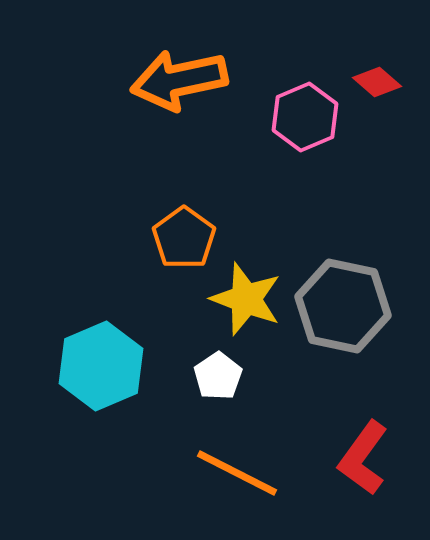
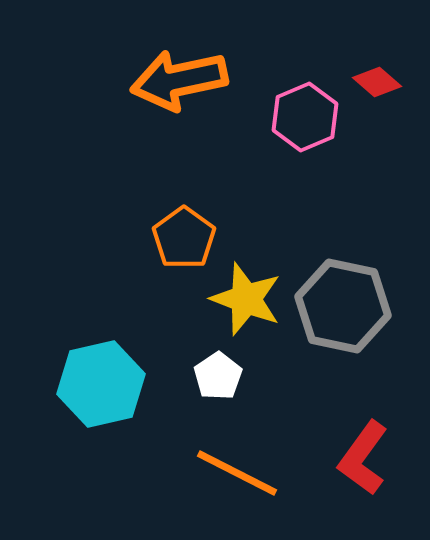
cyan hexagon: moved 18 px down; rotated 10 degrees clockwise
